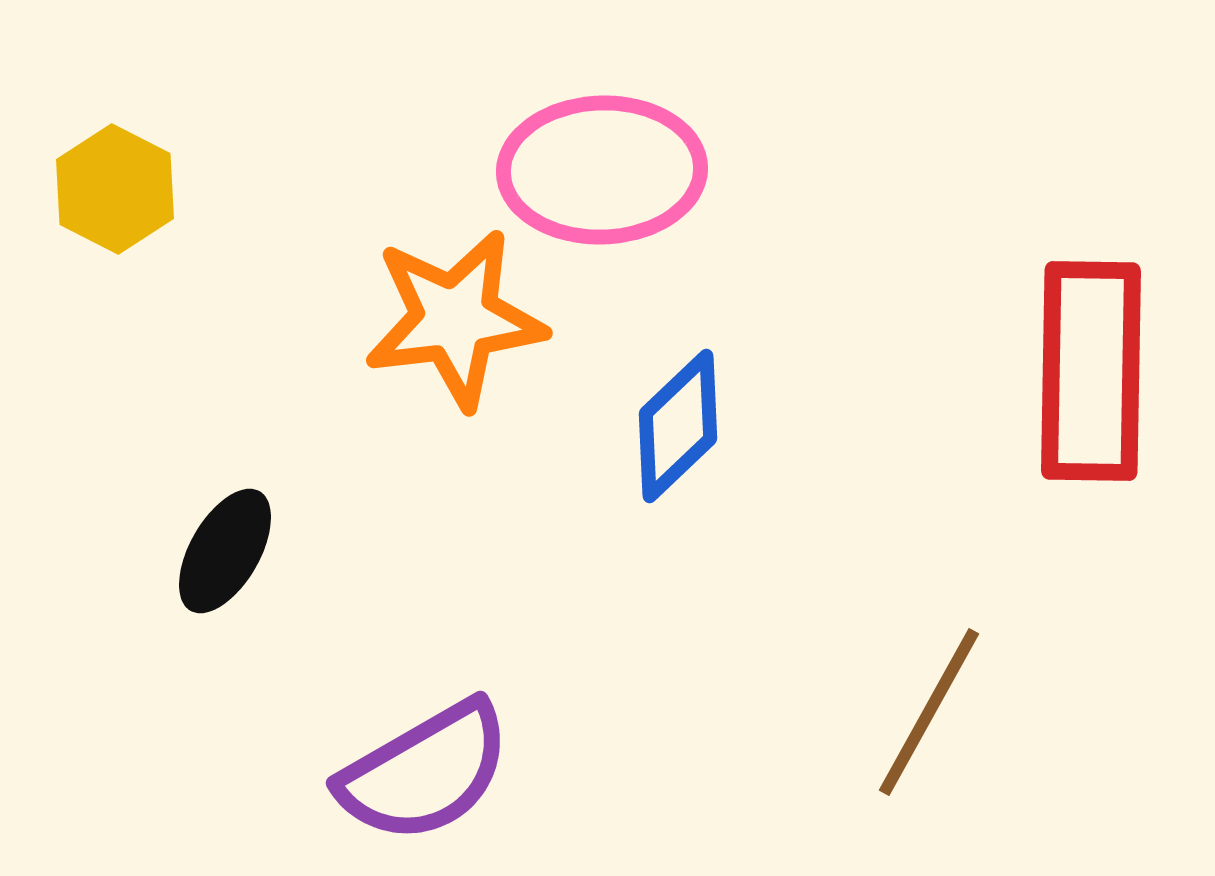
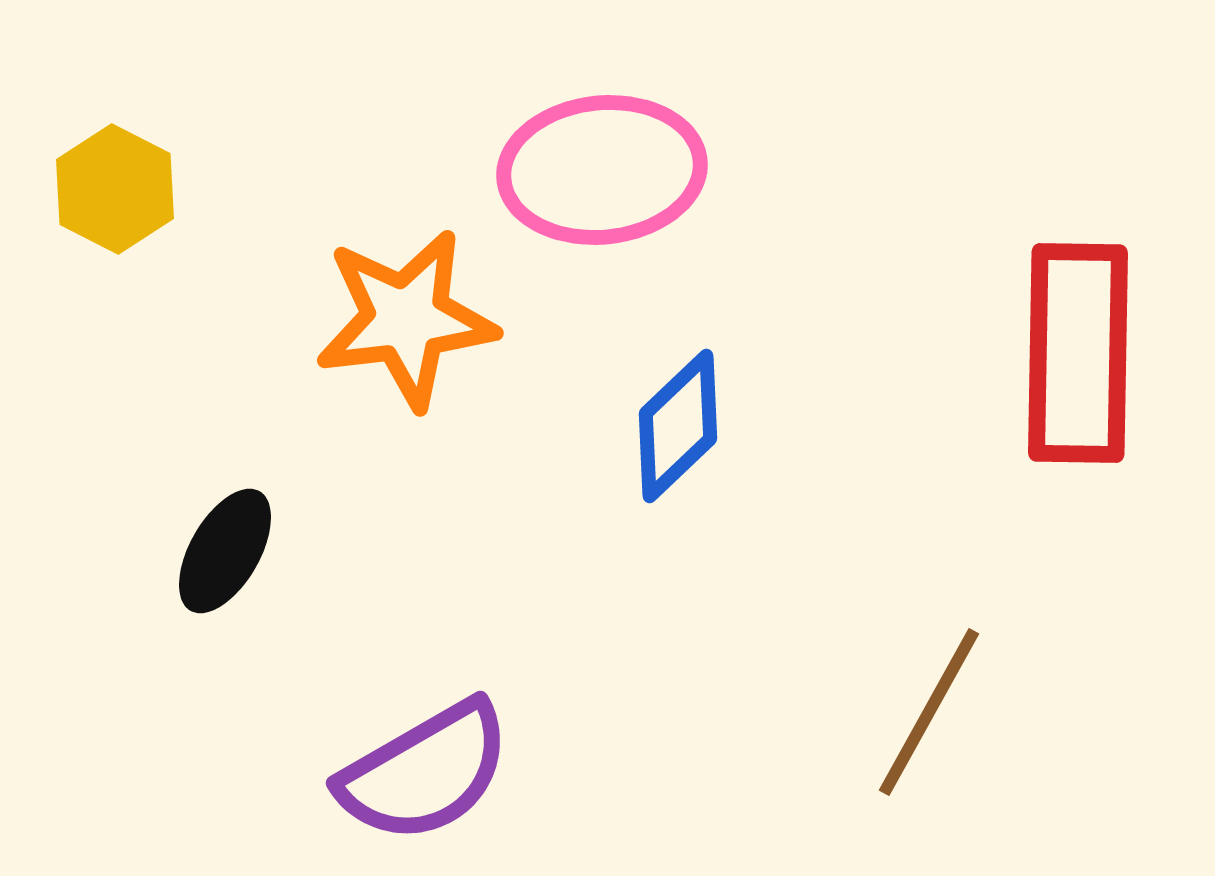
pink ellipse: rotated 4 degrees counterclockwise
orange star: moved 49 px left
red rectangle: moved 13 px left, 18 px up
